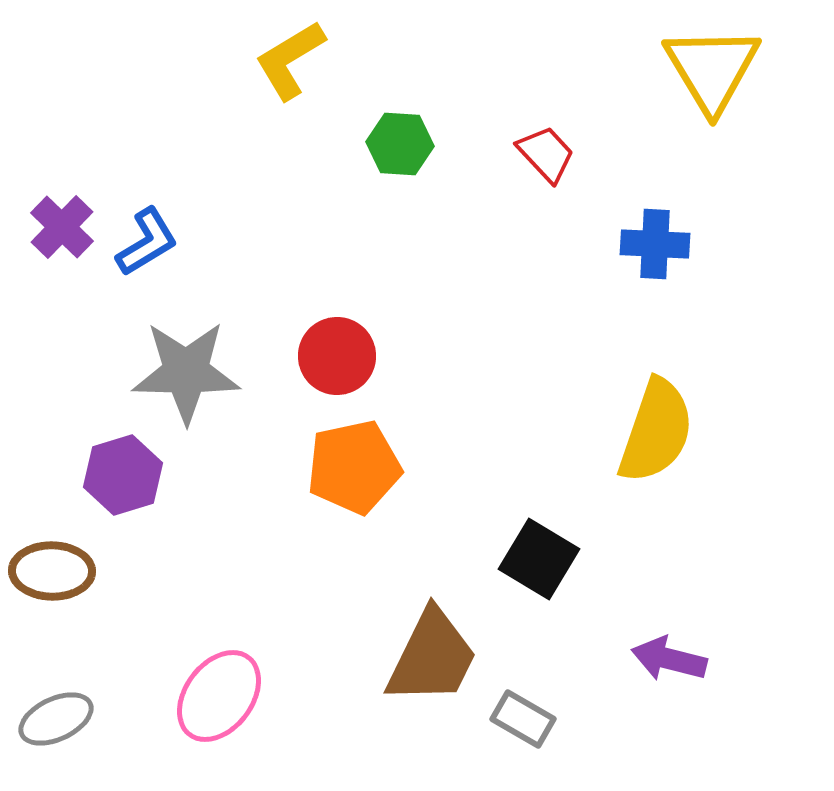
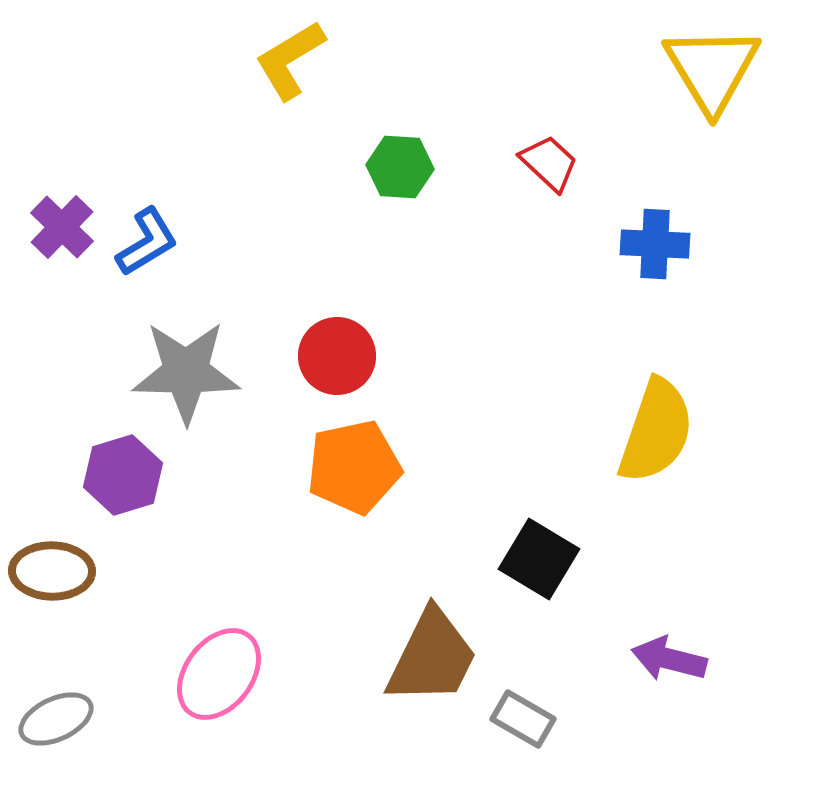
green hexagon: moved 23 px down
red trapezoid: moved 3 px right, 9 px down; rotated 4 degrees counterclockwise
pink ellipse: moved 22 px up
